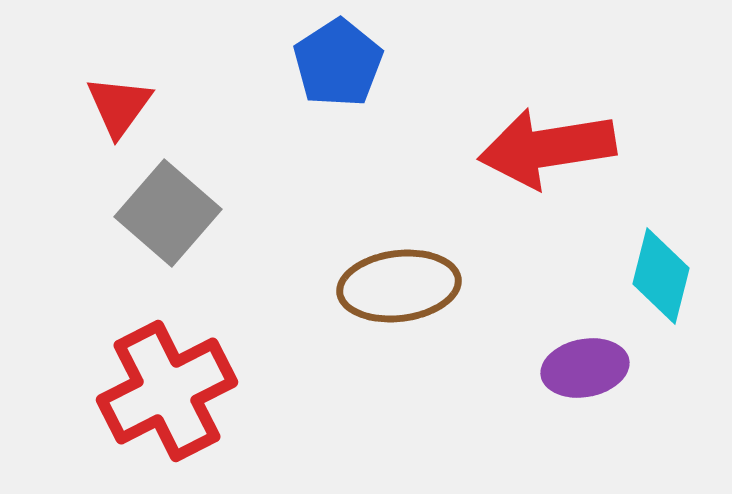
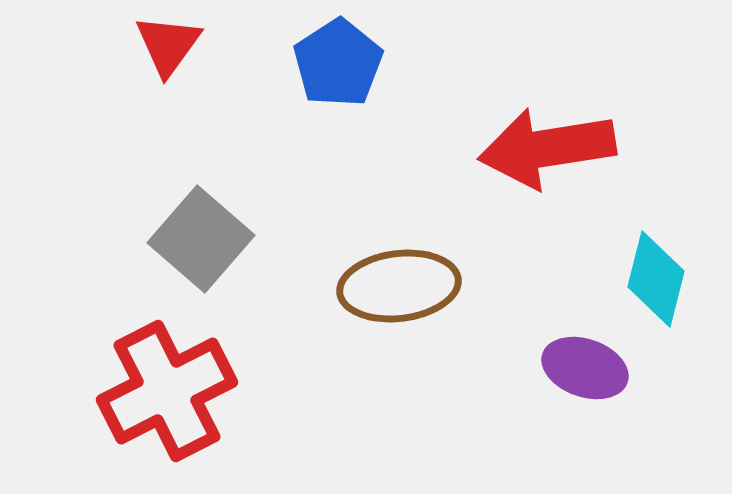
red triangle: moved 49 px right, 61 px up
gray square: moved 33 px right, 26 px down
cyan diamond: moved 5 px left, 3 px down
purple ellipse: rotated 30 degrees clockwise
